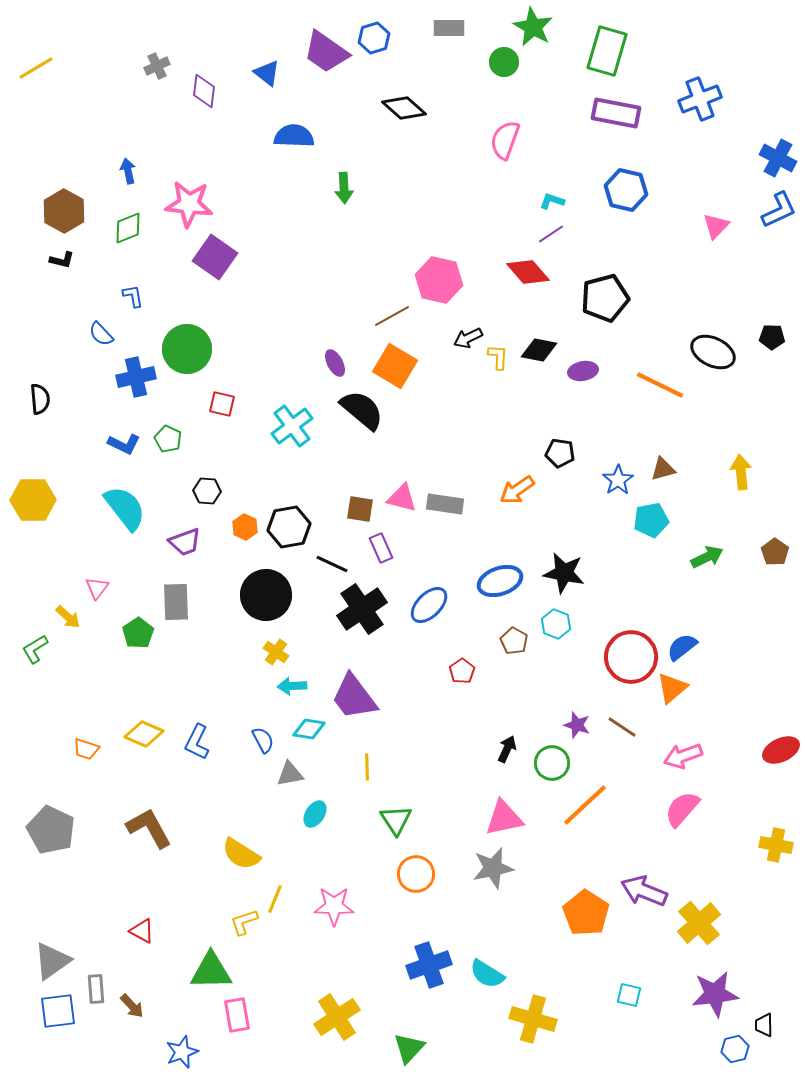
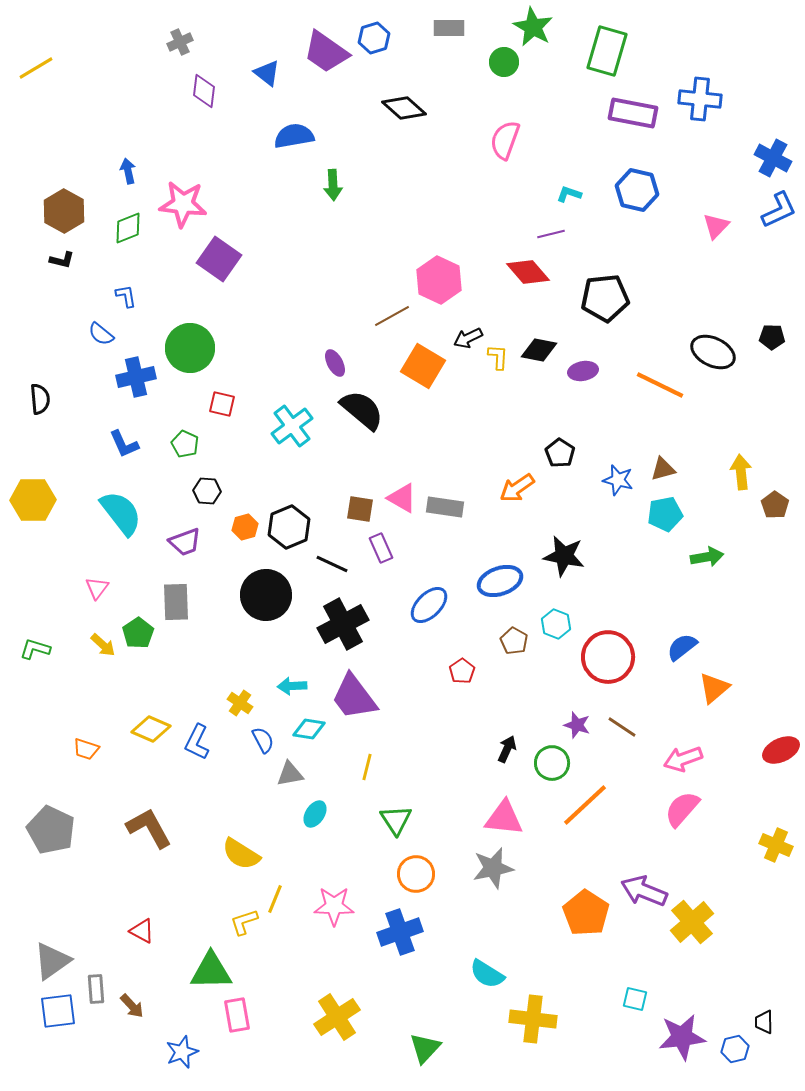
gray cross at (157, 66): moved 23 px right, 24 px up
blue cross at (700, 99): rotated 27 degrees clockwise
purple rectangle at (616, 113): moved 17 px right
blue semicircle at (294, 136): rotated 12 degrees counterclockwise
blue cross at (778, 158): moved 5 px left
green arrow at (344, 188): moved 11 px left, 3 px up
blue hexagon at (626, 190): moved 11 px right
cyan L-shape at (552, 201): moved 17 px right, 7 px up
pink star at (189, 204): moved 6 px left
purple line at (551, 234): rotated 20 degrees clockwise
purple square at (215, 257): moved 4 px right, 2 px down
pink hexagon at (439, 280): rotated 12 degrees clockwise
blue L-shape at (133, 296): moved 7 px left
black pentagon at (605, 298): rotated 9 degrees clockwise
blue semicircle at (101, 334): rotated 8 degrees counterclockwise
green circle at (187, 349): moved 3 px right, 1 px up
orange square at (395, 366): moved 28 px right
green pentagon at (168, 439): moved 17 px right, 5 px down
blue L-shape at (124, 444): rotated 40 degrees clockwise
black pentagon at (560, 453): rotated 24 degrees clockwise
blue star at (618, 480): rotated 24 degrees counterclockwise
orange arrow at (517, 490): moved 2 px up
pink triangle at (402, 498): rotated 16 degrees clockwise
gray rectangle at (445, 504): moved 3 px down
cyan semicircle at (125, 508): moved 4 px left, 5 px down
cyan pentagon at (651, 520): moved 14 px right, 6 px up
orange hexagon at (245, 527): rotated 20 degrees clockwise
black hexagon at (289, 527): rotated 12 degrees counterclockwise
brown pentagon at (775, 552): moved 47 px up
green arrow at (707, 557): rotated 16 degrees clockwise
black star at (564, 573): moved 17 px up
black cross at (362, 609): moved 19 px left, 15 px down; rotated 6 degrees clockwise
yellow arrow at (68, 617): moved 35 px right, 28 px down
green L-shape at (35, 649): rotated 48 degrees clockwise
yellow cross at (276, 652): moved 36 px left, 51 px down
red circle at (631, 657): moved 23 px left
orange triangle at (672, 688): moved 42 px right
yellow diamond at (144, 734): moved 7 px right, 5 px up
pink arrow at (683, 756): moved 3 px down
yellow line at (367, 767): rotated 16 degrees clockwise
pink triangle at (504, 818): rotated 18 degrees clockwise
yellow cross at (776, 845): rotated 12 degrees clockwise
yellow cross at (699, 923): moved 7 px left, 1 px up
blue cross at (429, 965): moved 29 px left, 33 px up
purple star at (715, 994): moved 33 px left, 43 px down
cyan square at (629, 995): moved 6 px right, 4 px down
yellow cross at (533, 1019): rotated 9 degrees counterclockwise
black trapezoid at (764, 1025): moved 3 px up
green triangle at (409, 1048): moved 16 px right
